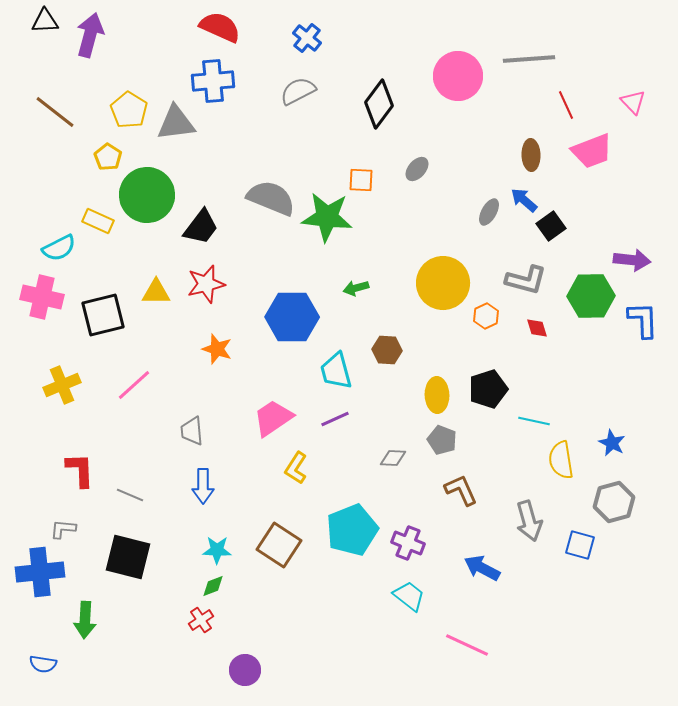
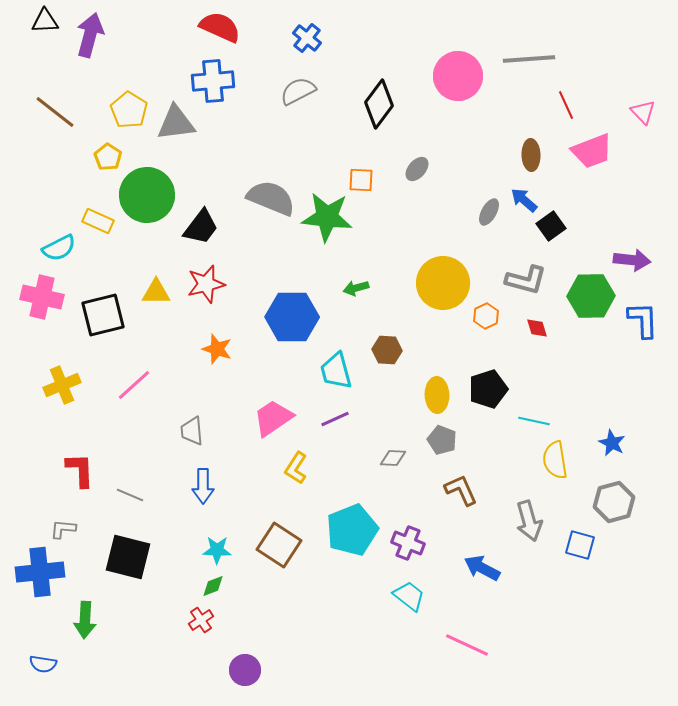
pink triangle at (633, 102): moved 10 px right, 10 px down
yellow semicircle at (561, 460): moved 6 px left
